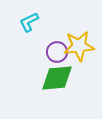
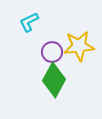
purple circle: moved 5 px left
green diamond: moved 3 px left, 2 px down; rotated 56 degrees counterclockwise
